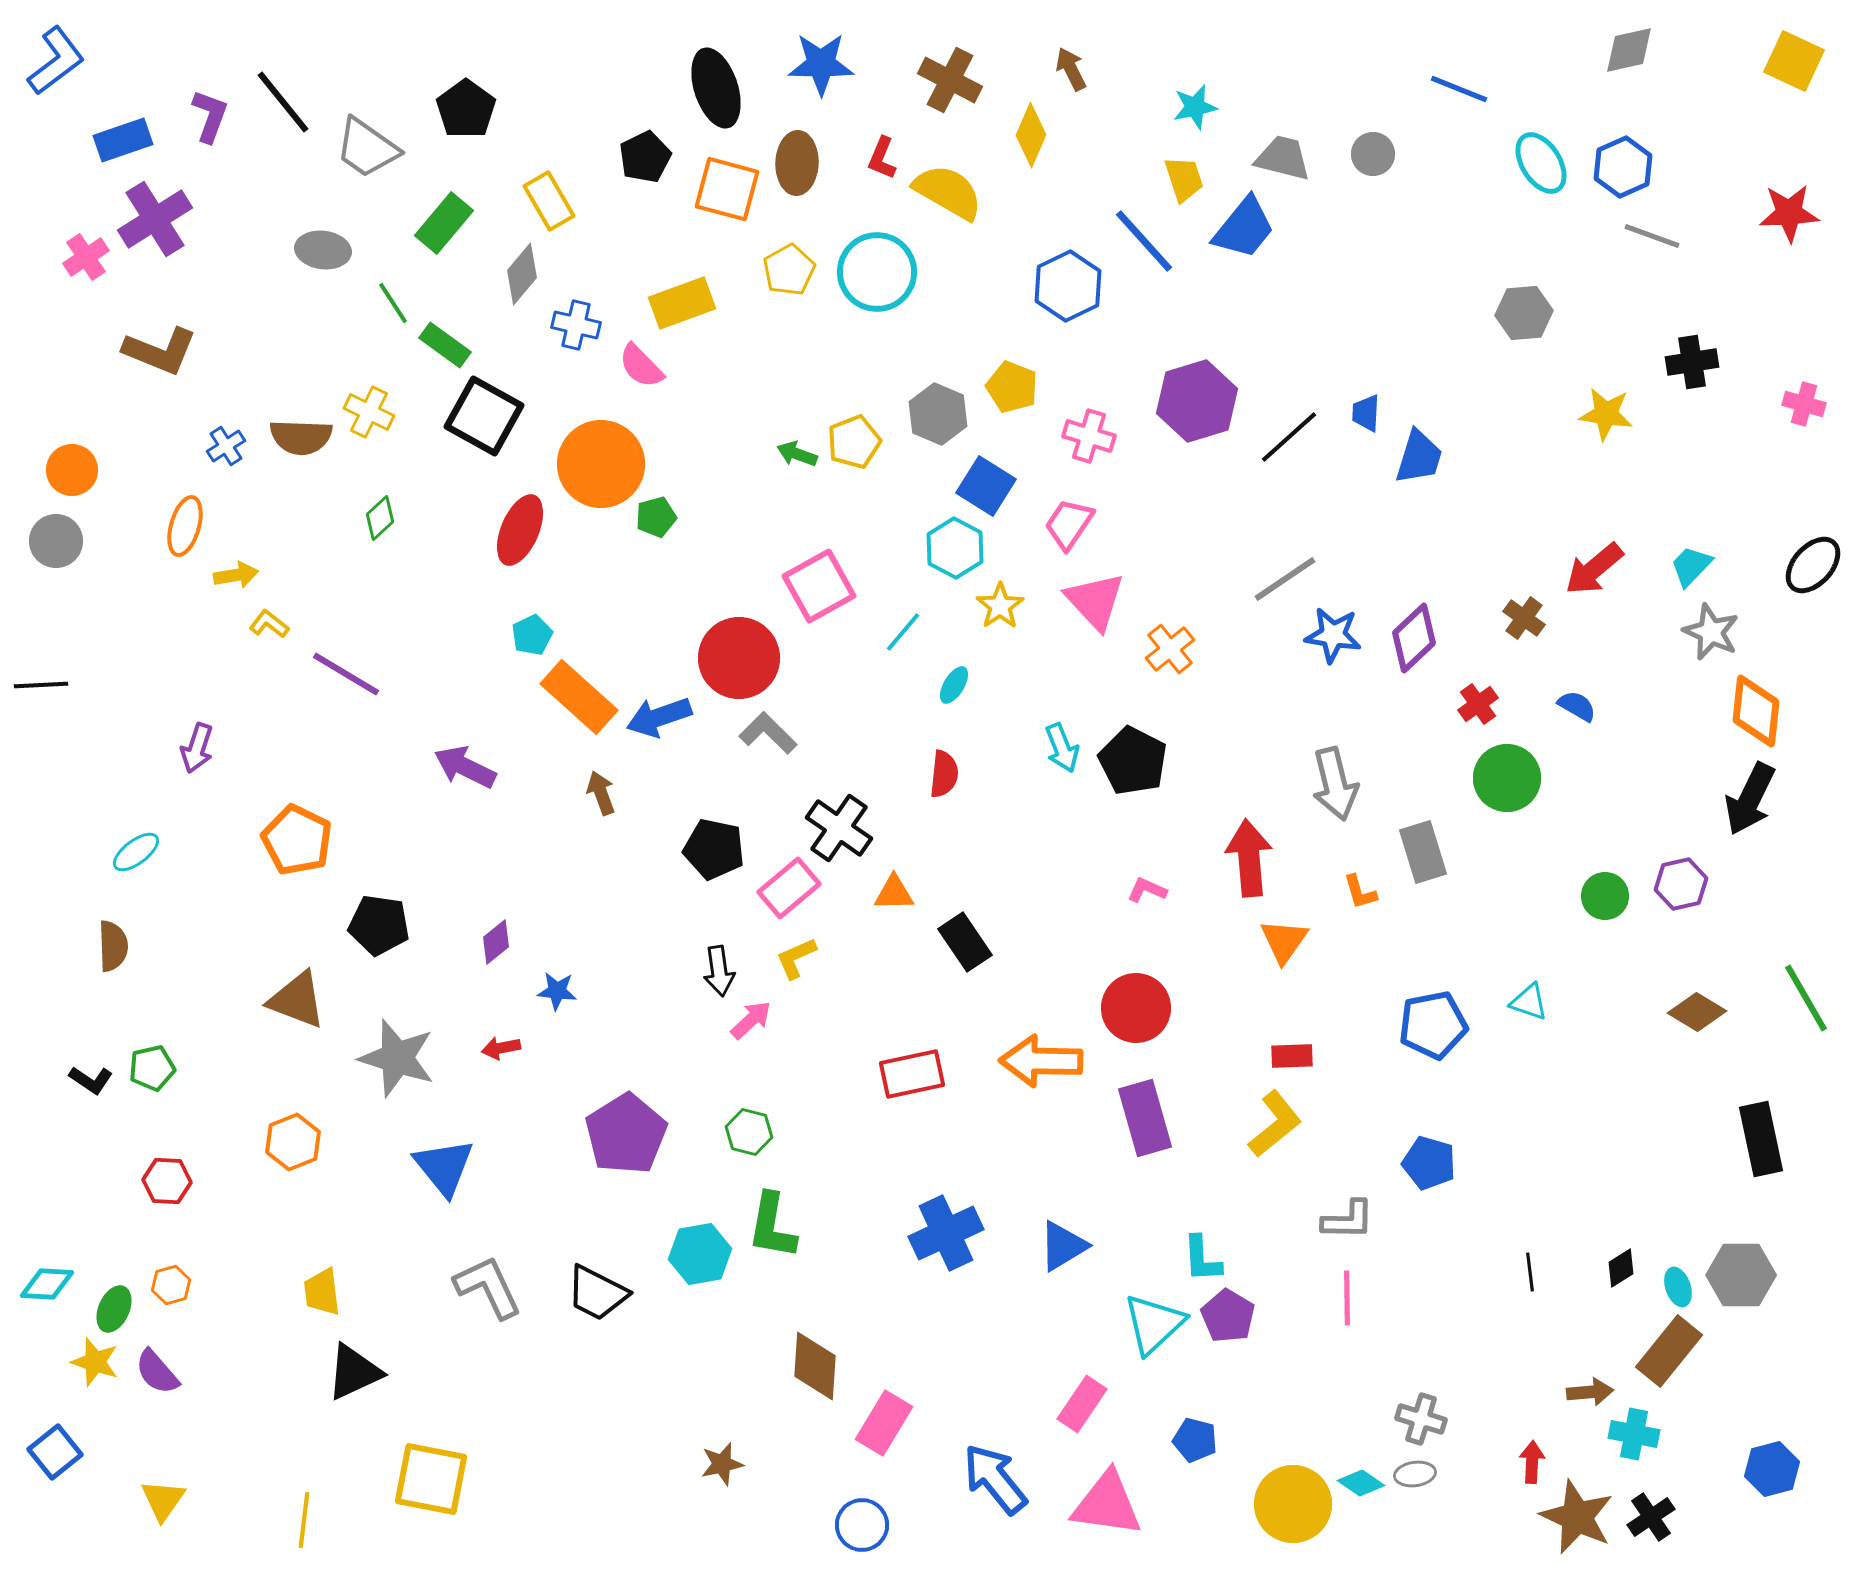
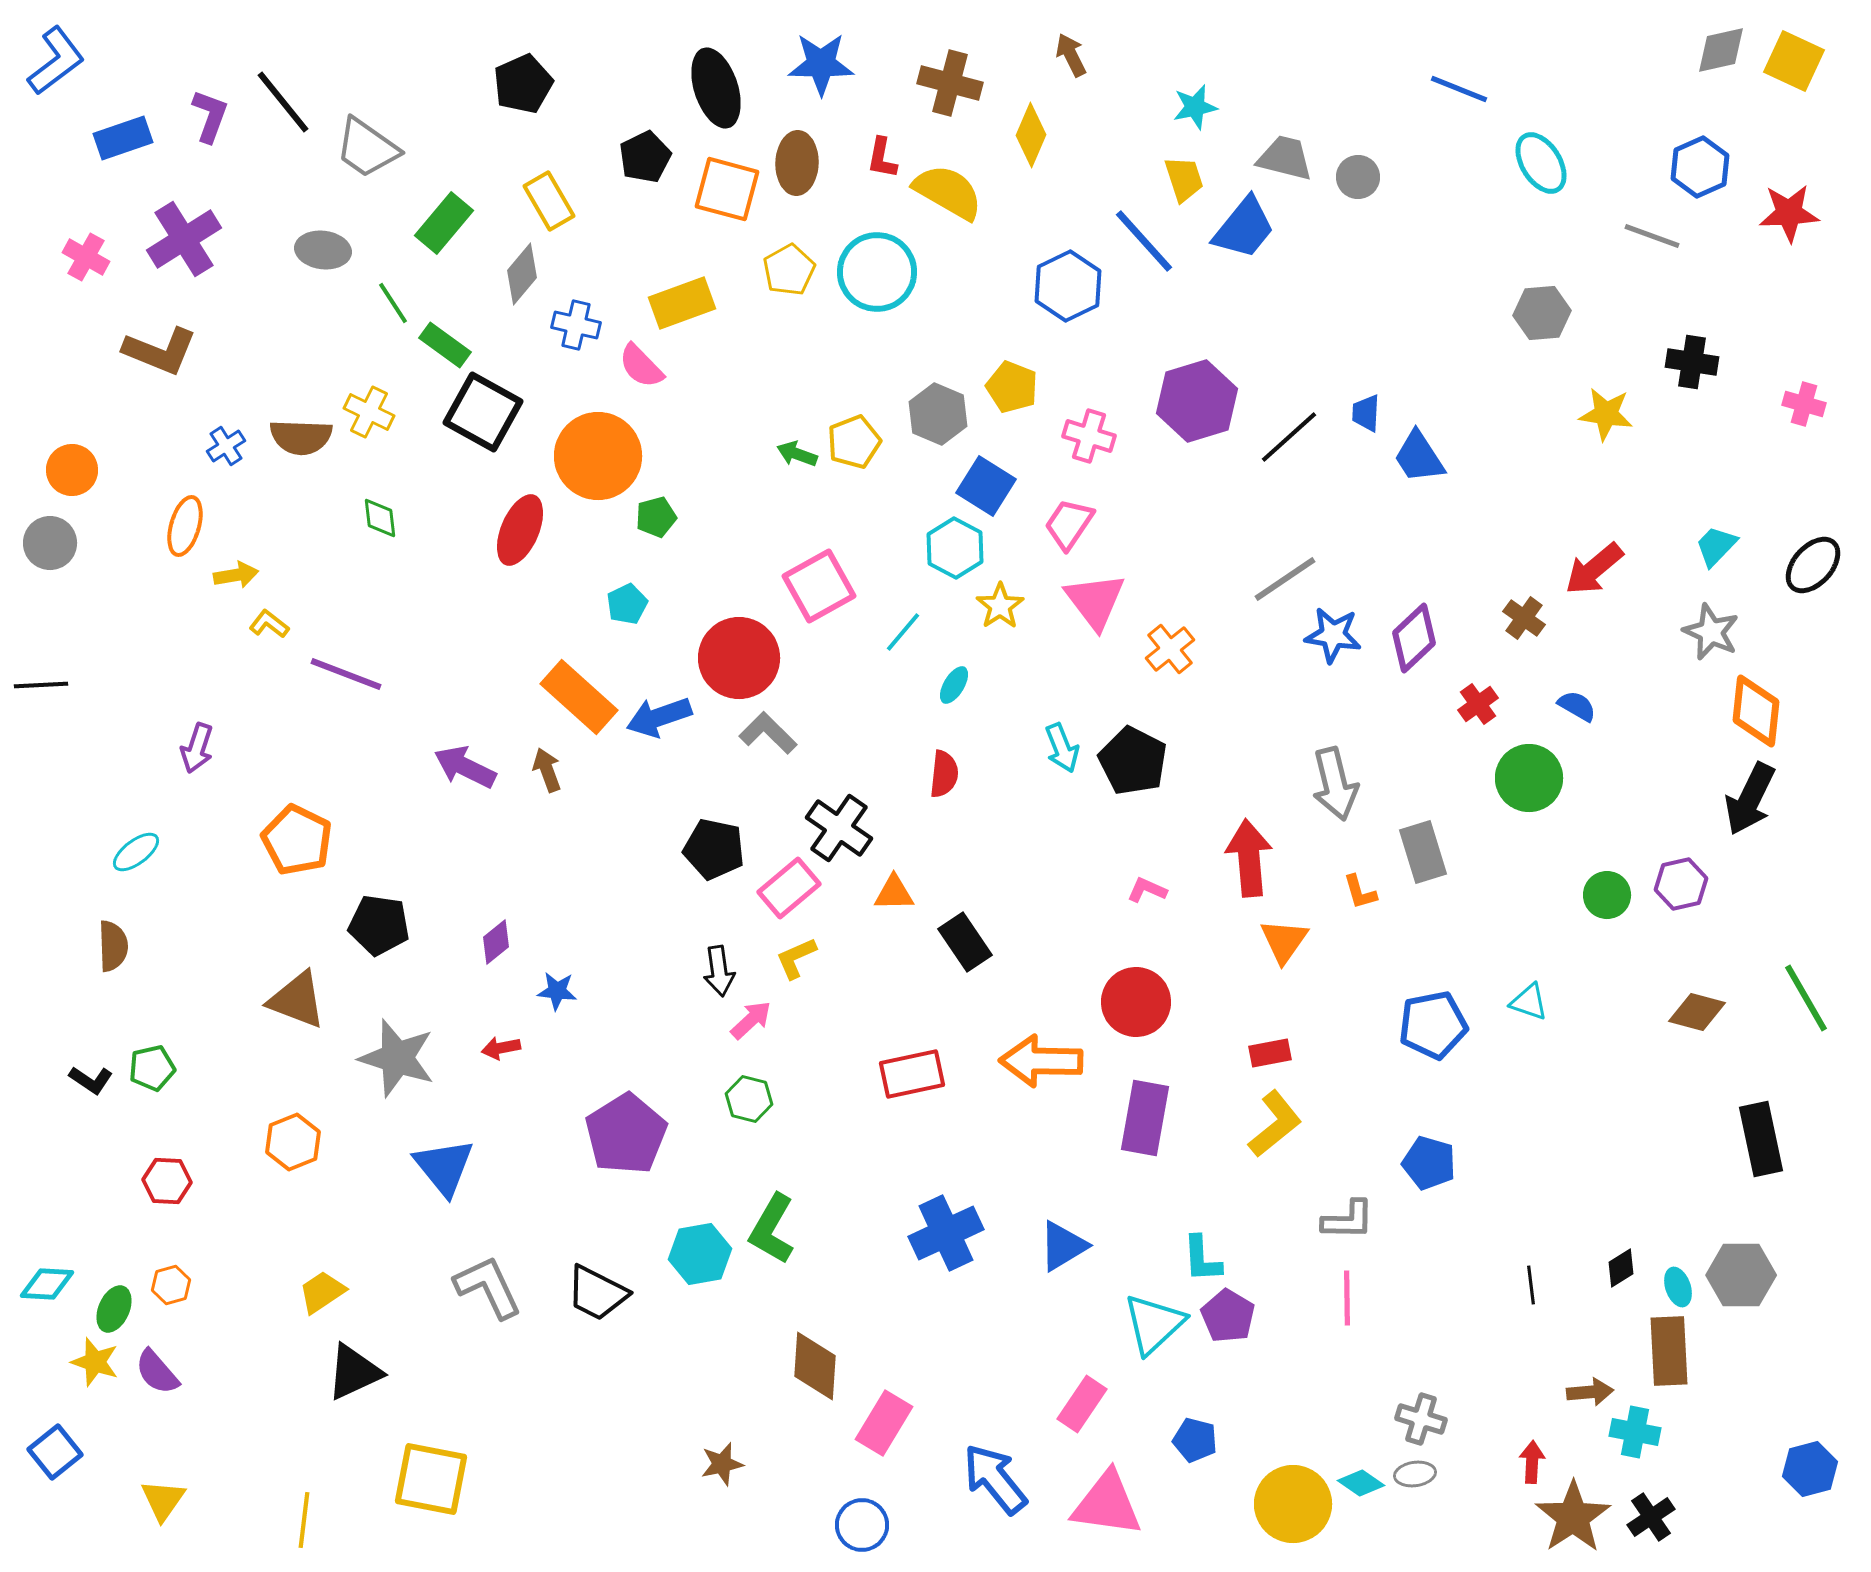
gray diamond at (1629, 50): moved 92 px right
brown arrow at (1071, 69): moved 14 px up
brown cross at (950, 80): moved 3 px down; rotated 12 degrees counterclockwise
black pentagon at (466, 109): moved 57 px right, 25 px up; rotated 12 degrees clockwise
blue rectangle at (123, 140): moved 2 px up
gray circle at (1373, 154): moved 15 px left, 23 px down
red L-shape at (882, 158): rotated 12 degrees counterclockwise
gray trapezoid at (1283, 158): moved 2 px right
blue hexagon at (1623, 167): moved 77 px right
purple cross at (155, 219): moved 29 px right, 20 px down
pink cross at (86, 257): rotated 27 degrees counterclockwise
gray hexagon at (1524, 313): moved 18 px right
black cross at (1692, 362): rotated 18 degrees clockwise
black square at (484, 416): moved 1 px left, 4 px up
blue trapezoid at (1419, 457): rotated 130 degrees clockwise
orange circle at (601, 464): moved 3 px left, 8 px up
green diamond at (380, 518): rotated 54 degrees counterclockwise
gray circle at (56, 541): moved 6 px left, 2 px down
cyan trapezoid at (1691, 566): moved 25 px right, 20 px up
pink triangle at (1095, 601): rotated 6 degrees clockwise
cyan pentagon at (532, 635): moved 95 px right, 31 px up
purple line at (346, 674): rotated 10 degrees counterclockwise
green circle at (1507, 778): moved 22 px right
brown arrow at (601, 793): moved 54 px left, 23 px up
green circle at (1605, 896): moved 2 px right, 1 px up
red circle at (1136, 1008): moved 6 px up
brown diamond at (1697, 1012): rotated 16 degrees counterclockwise
red rectangle at (1292, 1056): moved 22 px left, 3 px up; rotated 9 degrees counterclockwise
purple rectangle at (1145, 1118): rotated 26 degrees clockwise
green hexagon at (749, 1132): moved 33 px up
green L-shape at (772, 1226): moved 3 px down; rotated 20 degrees clockwise
black line at (1530, 1272): moved 1 px right, 13 px down
yellow trapezoid at (322, 1292): rotated 63 degrees clockwise
brown rectangle at (1669, 1351): rotated 42 degrees counterclockwise
cyan cross at (1634, 1434): moved 1 px right, 2 px up
blue hexagon at (1772, 1469): moved 38 px right
brown star at (1577, 1517): moved 4 px left; rotated 14 degrees clockwise
